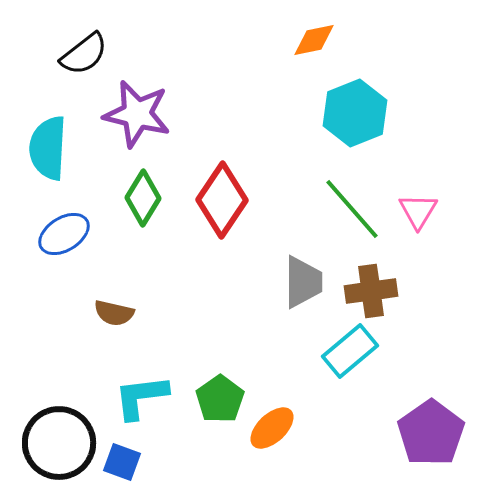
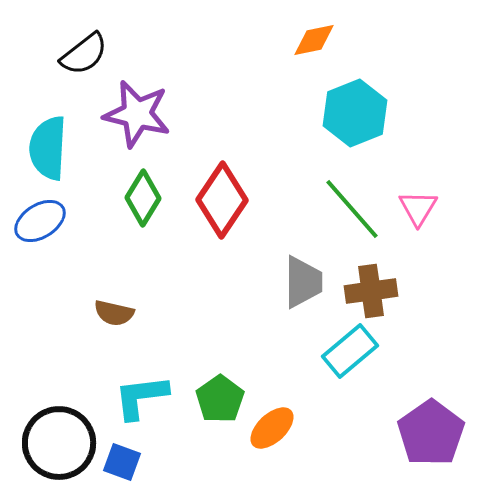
pink triangle: moved 3 px up
blue ellipse: moved 24 px left, 13 px up
